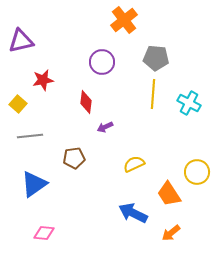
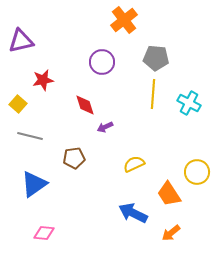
red diamond: moved 1 px left, 3 px down; rotated 25 degrees counterclockwise
gray line: rotated 20 degrees clockwise
